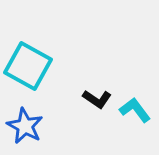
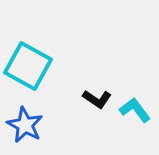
blue star: moved 1 px up
